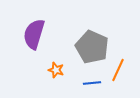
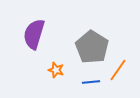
gray pentagon: rotated 8 degrees clockwise
orange line: rotated 10 degrees clockwise
blue line: moved 1 px left, 1 px up
